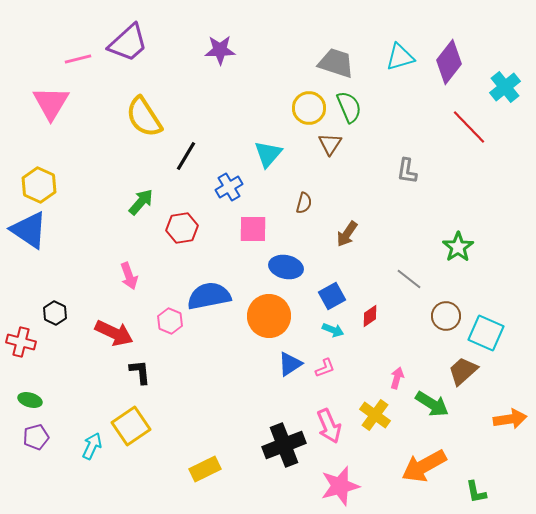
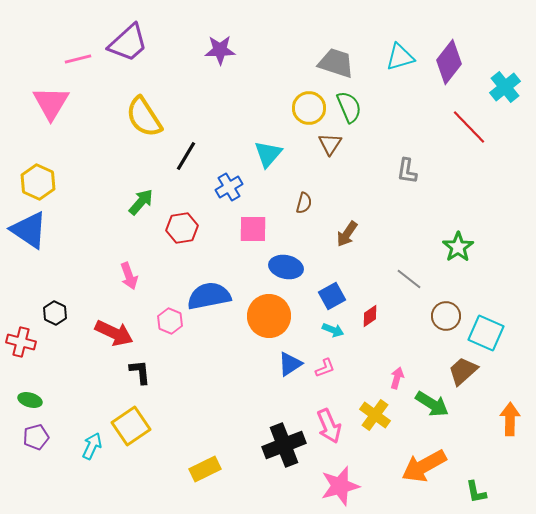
yellow hexagon at (39, 185): moved 1 px left, 3 px up
orange arrow at (510, 419): rotated 80 degrees counterclockwise
